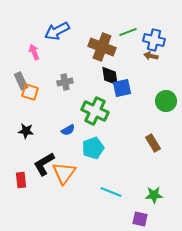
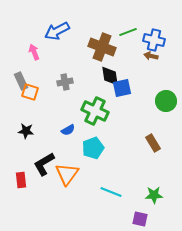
orange triangle: moved 3 px right, 1 px down
